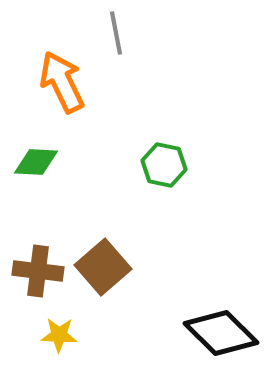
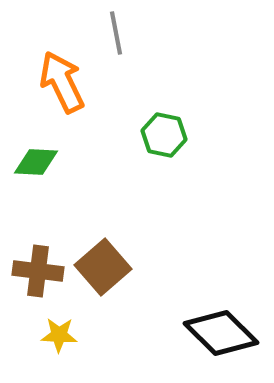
green hexagon: moved 30 px up
